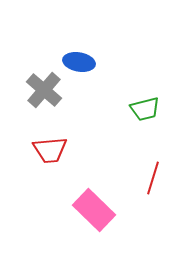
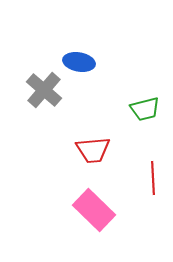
red trapezoid: moved 43 px right
red line: rotated 20 degrees counterclockwise
